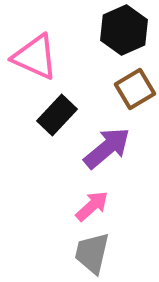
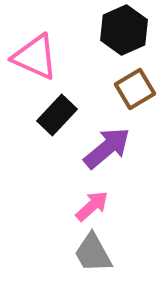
gray trapezoid: moved 1 px right; rotated 42 degrees counterclockwise
